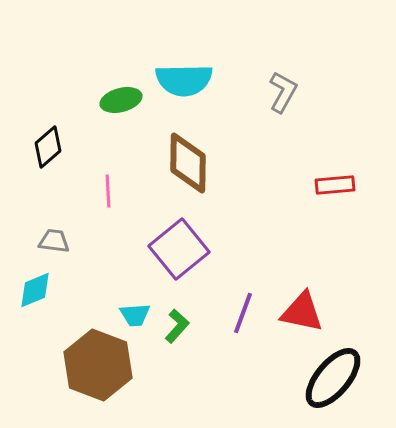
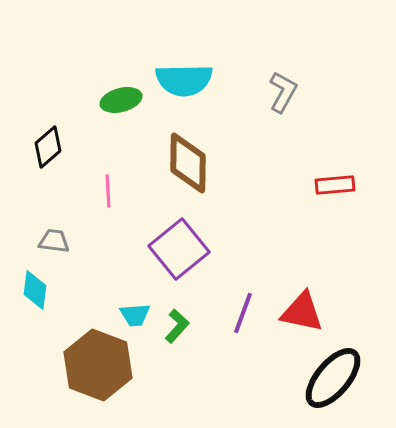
cyan diamond: rotated 60 degrees counterclockwise
